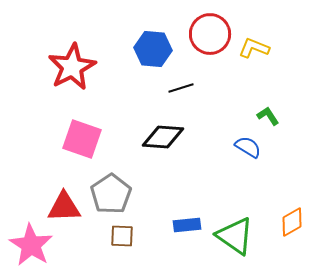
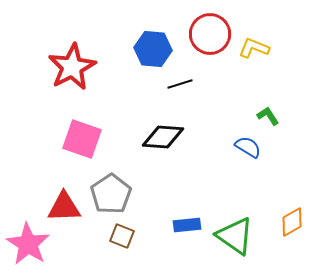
black line: moved 1 px left, 4 px up
brown square: rotated 20 degrees clockwise
pink star: moved 3 px left, 1 px up
